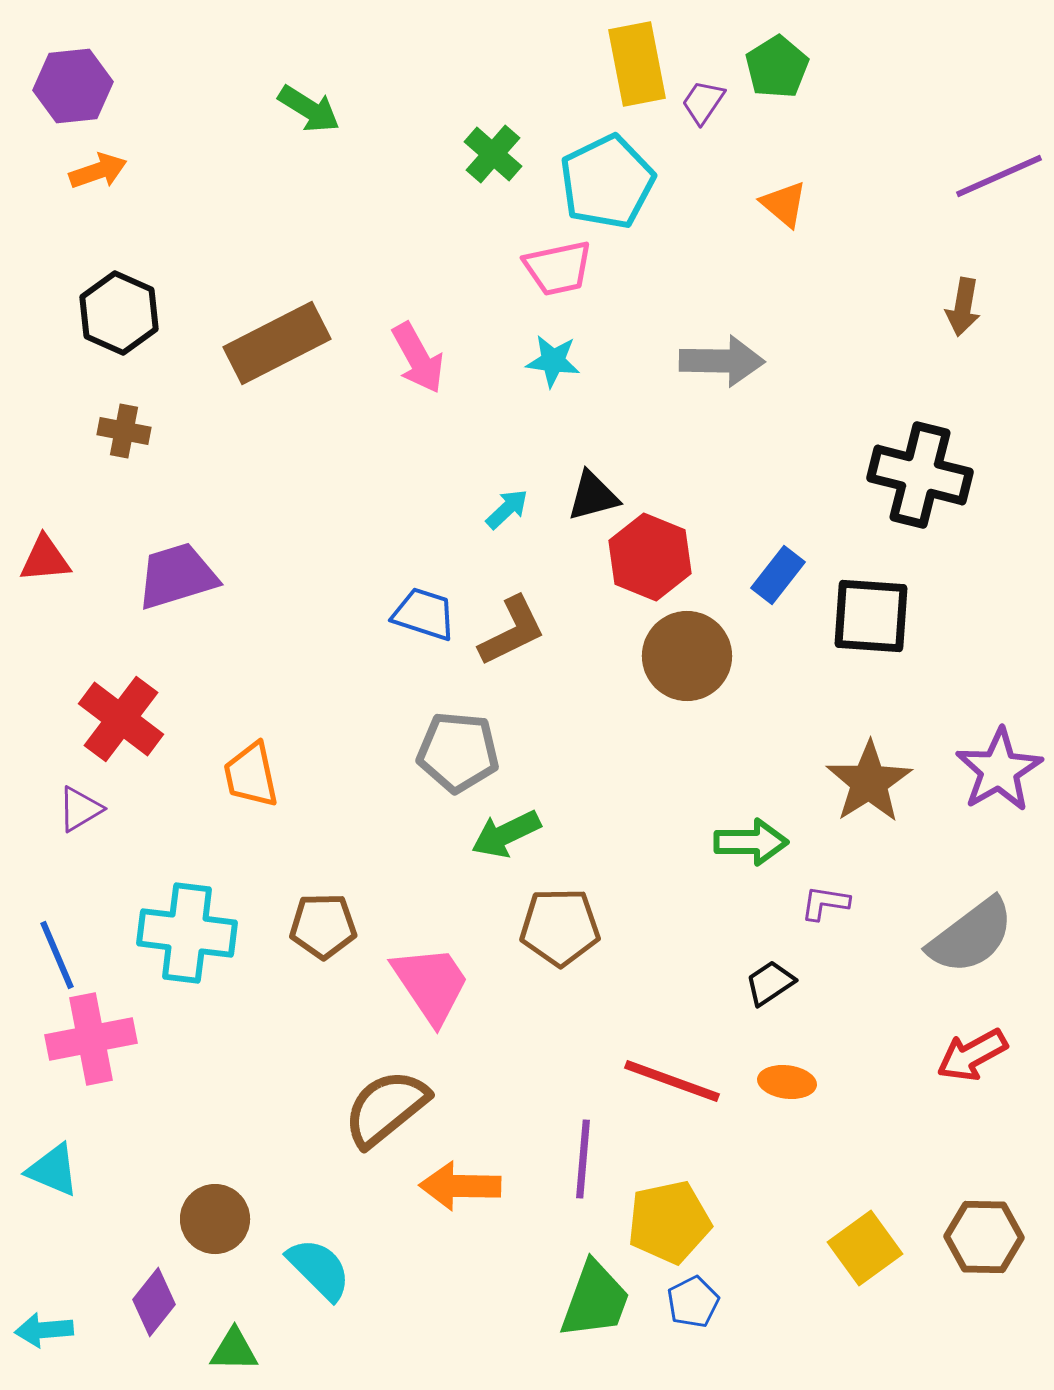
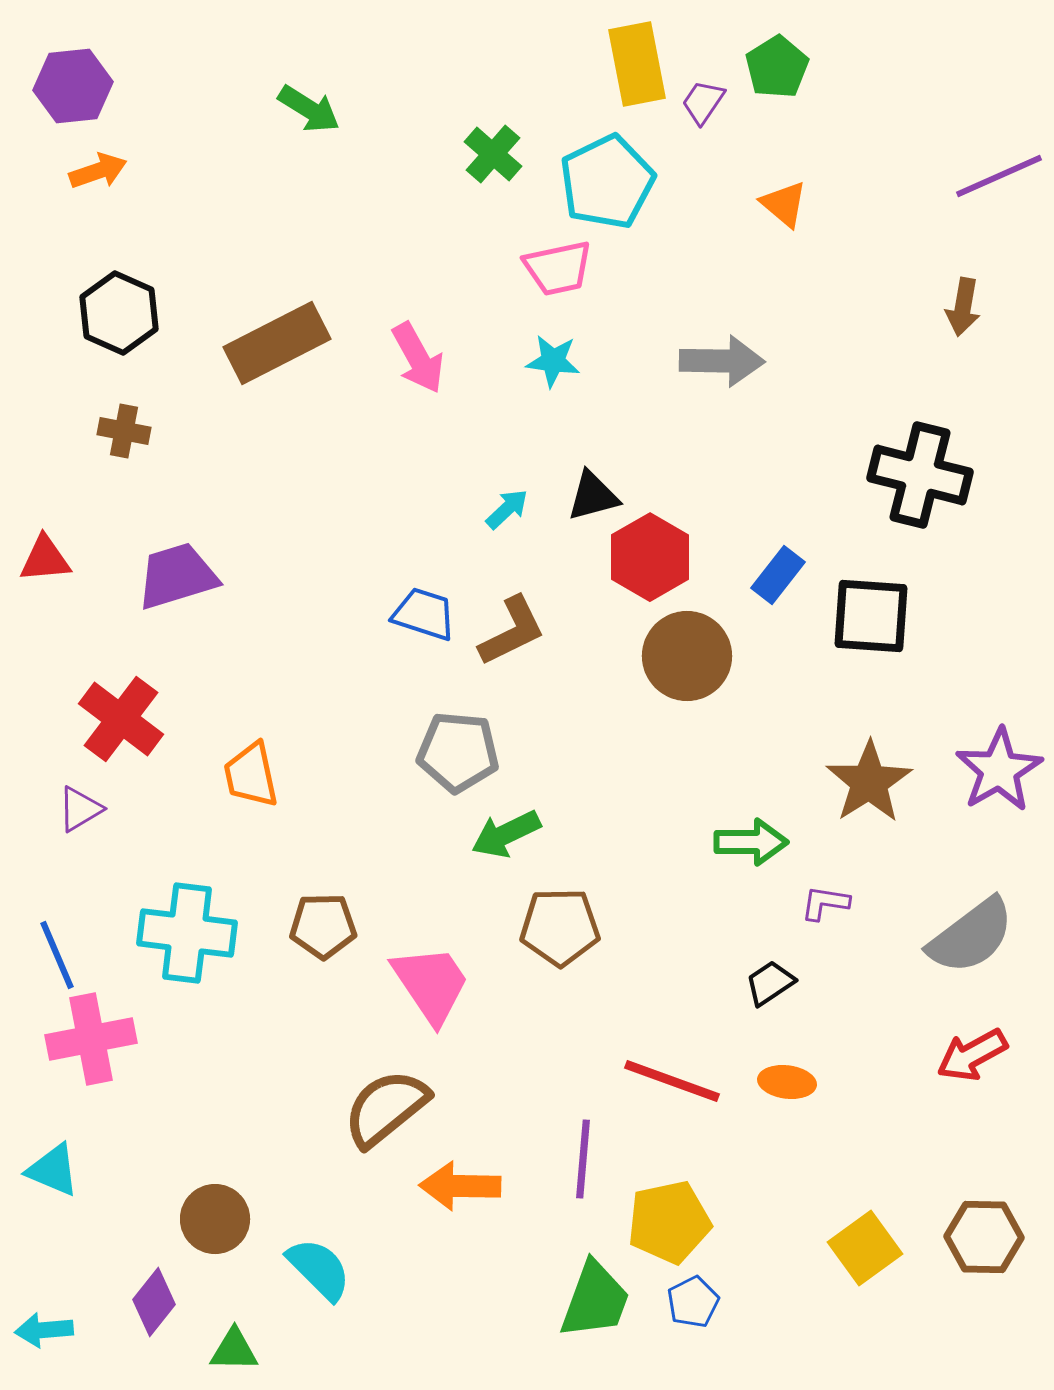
red hexagon at (650, 557): rotated 8 degrees clockwise
